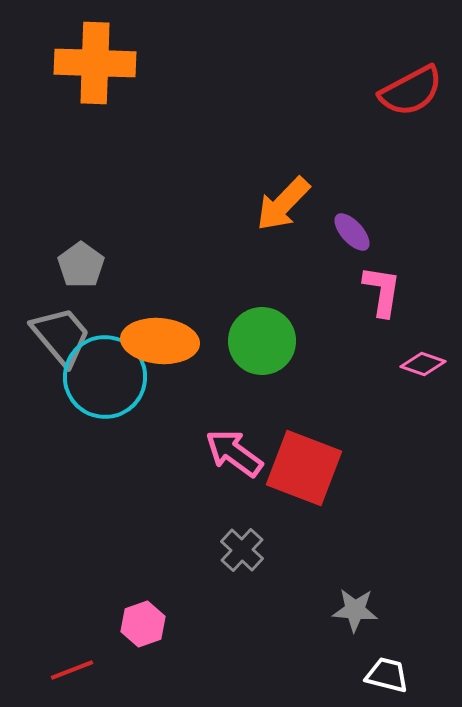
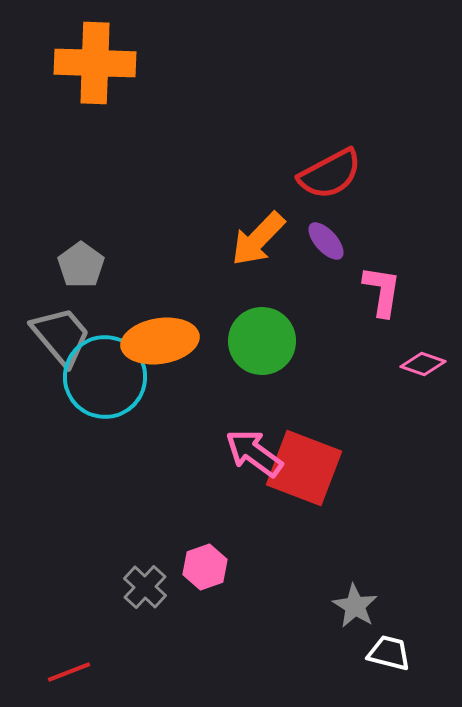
red semicircle: moved 81 px left, 83 px down
orange arrow: moved 25 px left, 35 px down
purple ellipse: moved 26 px left, 9 px down
orange ellipse: rotated 14 degrees counterclockwise
pink arrow: moved 20 px right
gray cross: moved 97 px left, 37 px down
gray star: moved 4 px up; rotated 27 degrees clockwise
pink hexagon: moved 62 px right, 57 px up
red line: moved 3 px left, 2 px down
white trapezoid: moved 2 px right, 22 px up
